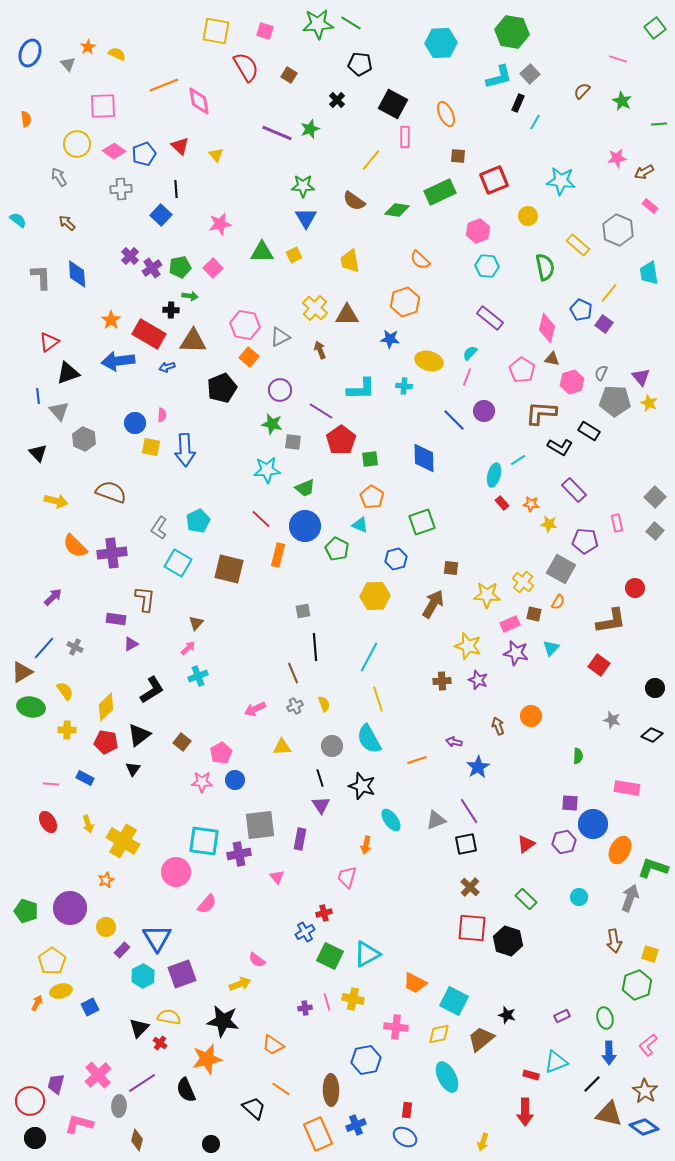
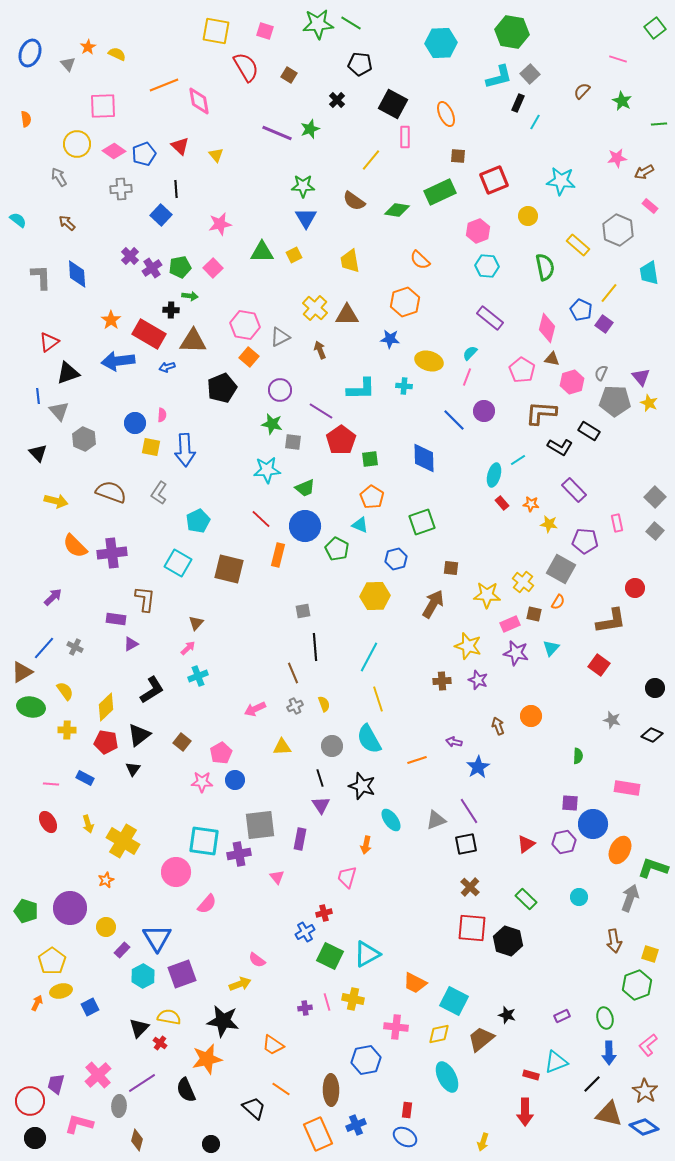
gray L-shape at (159, 528): moved 35 px up
